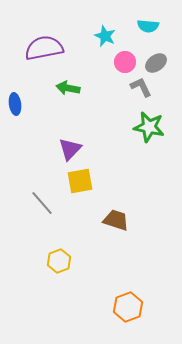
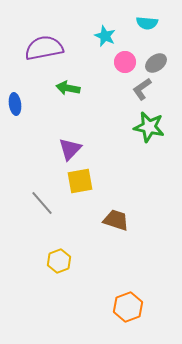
cyan semicircle: moved 1 px left, 3 px up
gray L-shape: moved 1 px right, 2 px down; rotated 100 degrees counterclockwise
